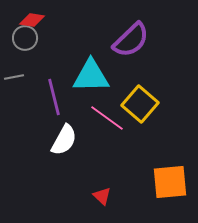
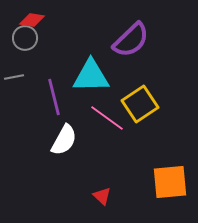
yellow square: rotated 15 degrees clockwise
